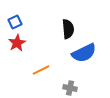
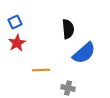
blue semicircle: rotated 15 degrees counterclockwise
orange line: rotated 24 degrees clockwise
gray cross: moved 2 px left
